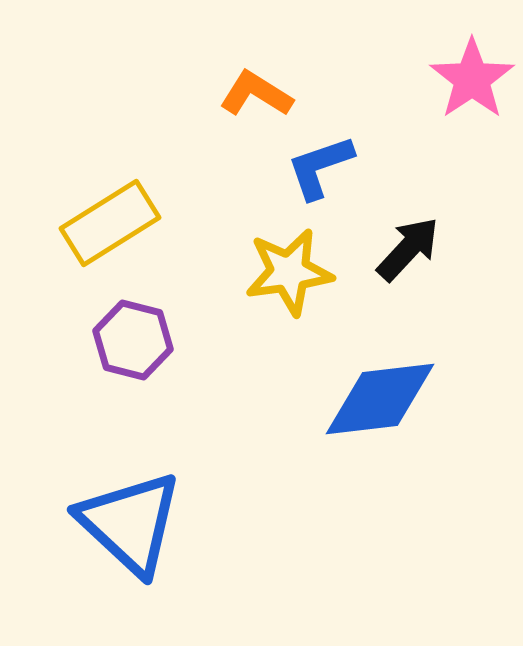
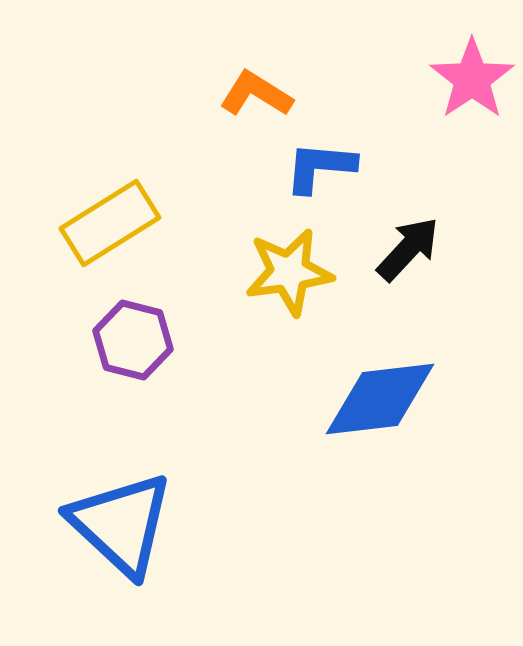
blue L-shape: rotated 24 degrees clockwise
blue triangle: moved 9 px left, 1 px down
